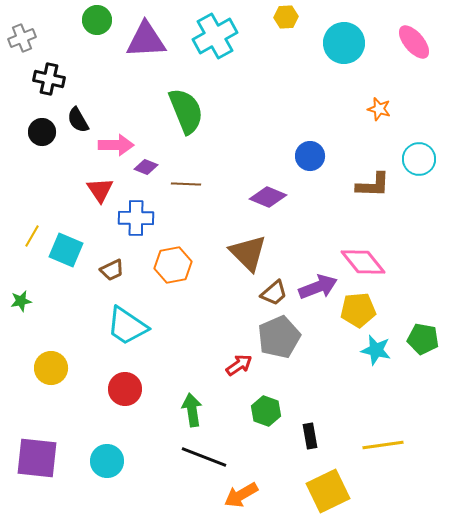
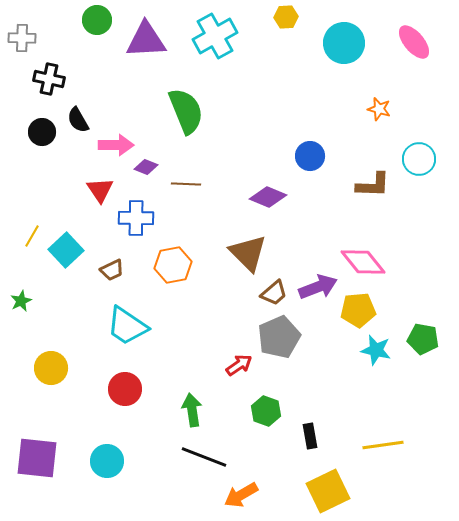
gray cross at (22, 38): rotated 24 degrees clockwise
cyan square at (66, 250): rotated 24 degrees clockwise
green star at (21, 301): rotated 15 degrees counterclockwise
